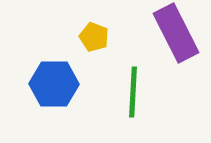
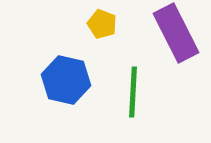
yellow pentagon: moved 8 px right, 13 px up
blue hexagon: moved 12 px right, 4 px up; rotated 12 degrees clockwise
